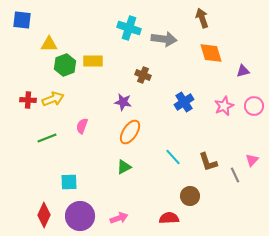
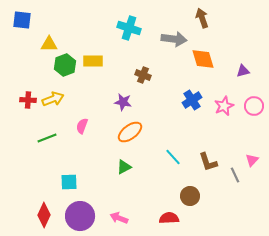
gray arrow: moved 10 px right
orange diamond: moved 8 px left, 6 px down
blue cross: moved 8 px right, 2 px up
orange ellipse: rotated 20 degrees clockwise
pink arrow: rotated 138 degrees counterclockwise
